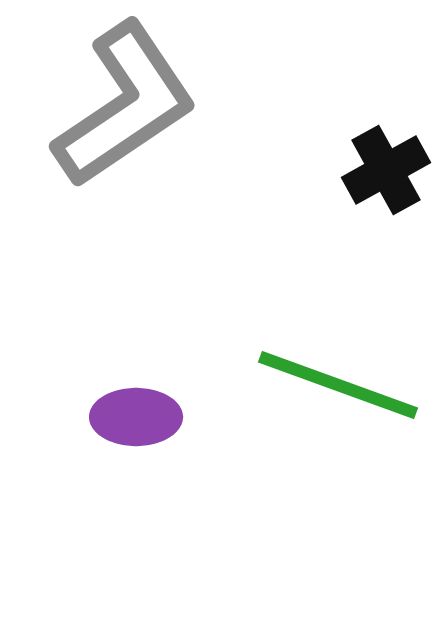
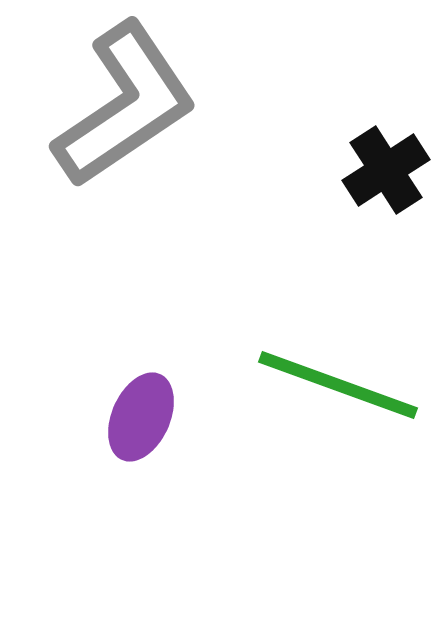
black cross: rotated 4 degrees counterclockwise
purple ellipse: moved 5 px right; rotated 66 degrees counterclockwise
